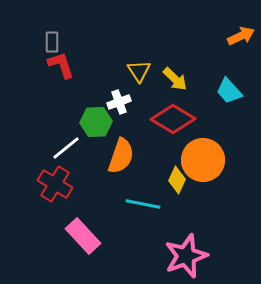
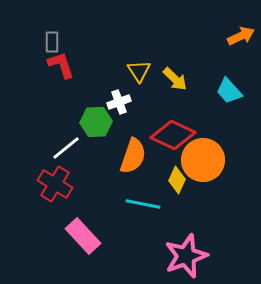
red diamond: moved 16 px down; rotated 6 degrees counterclockwise
orange semicircle: moved 12 px right
